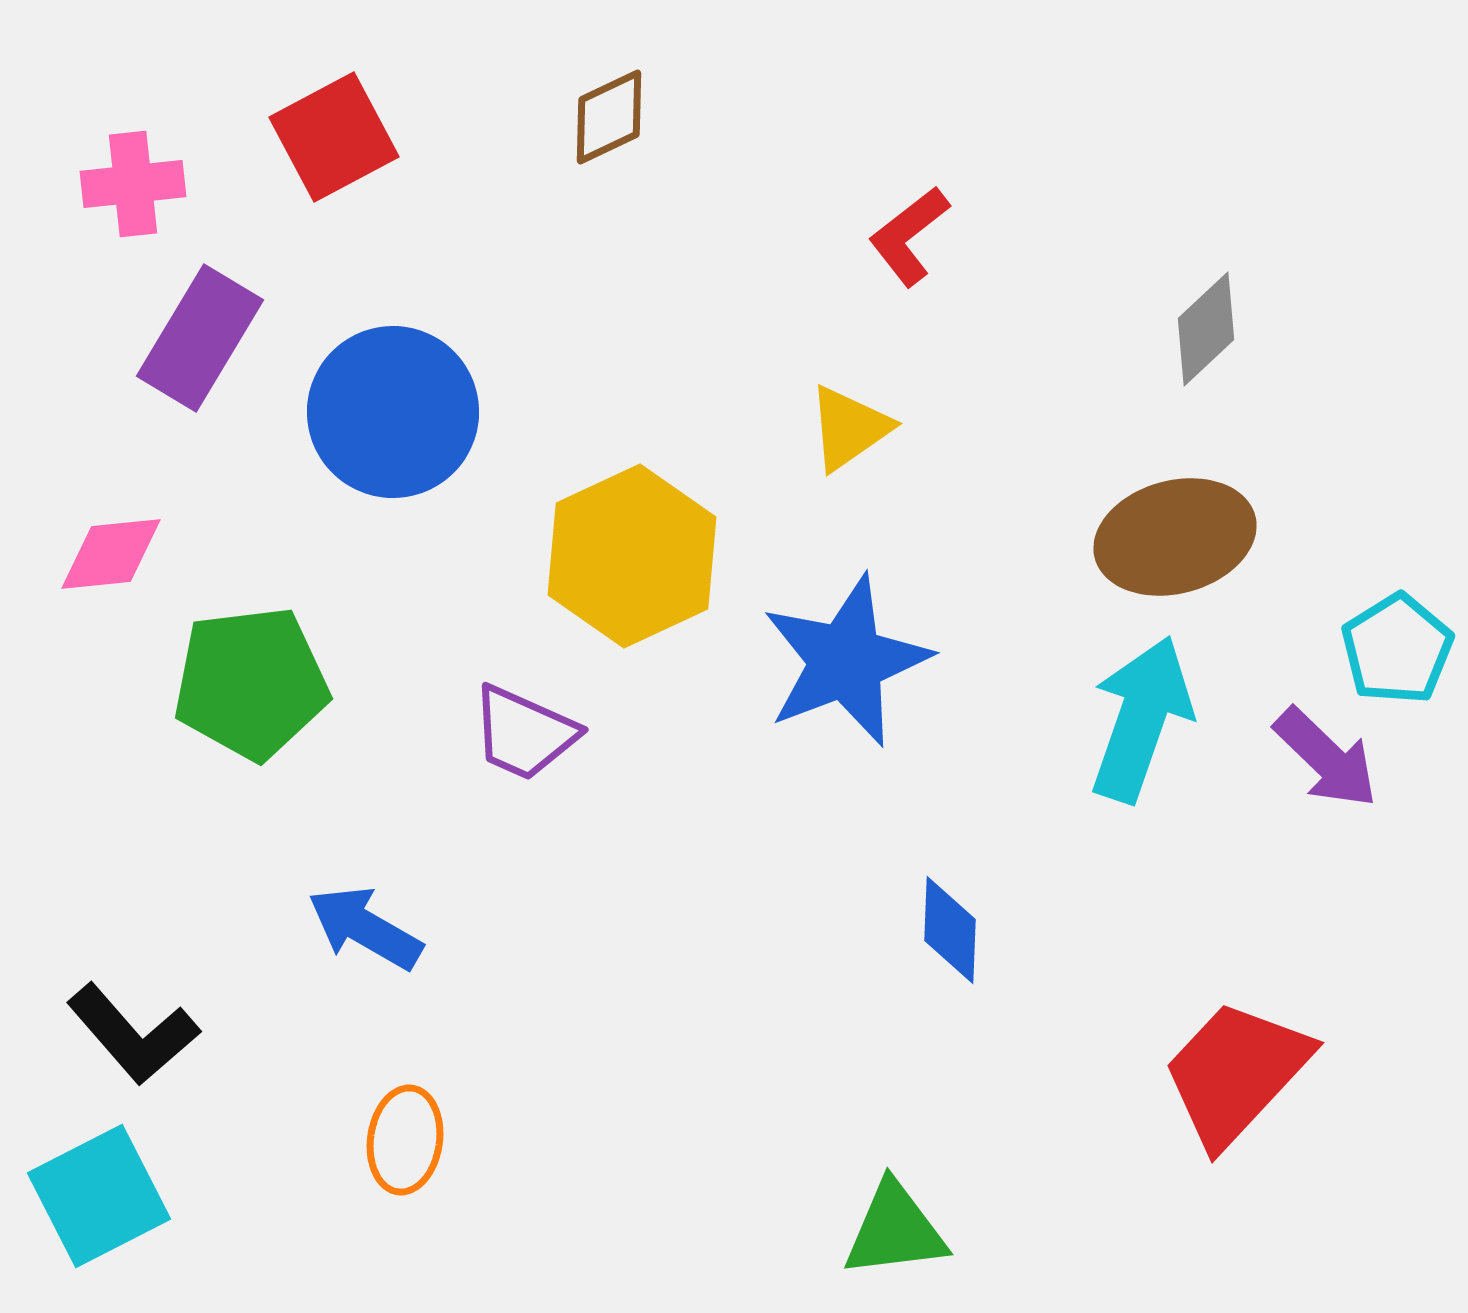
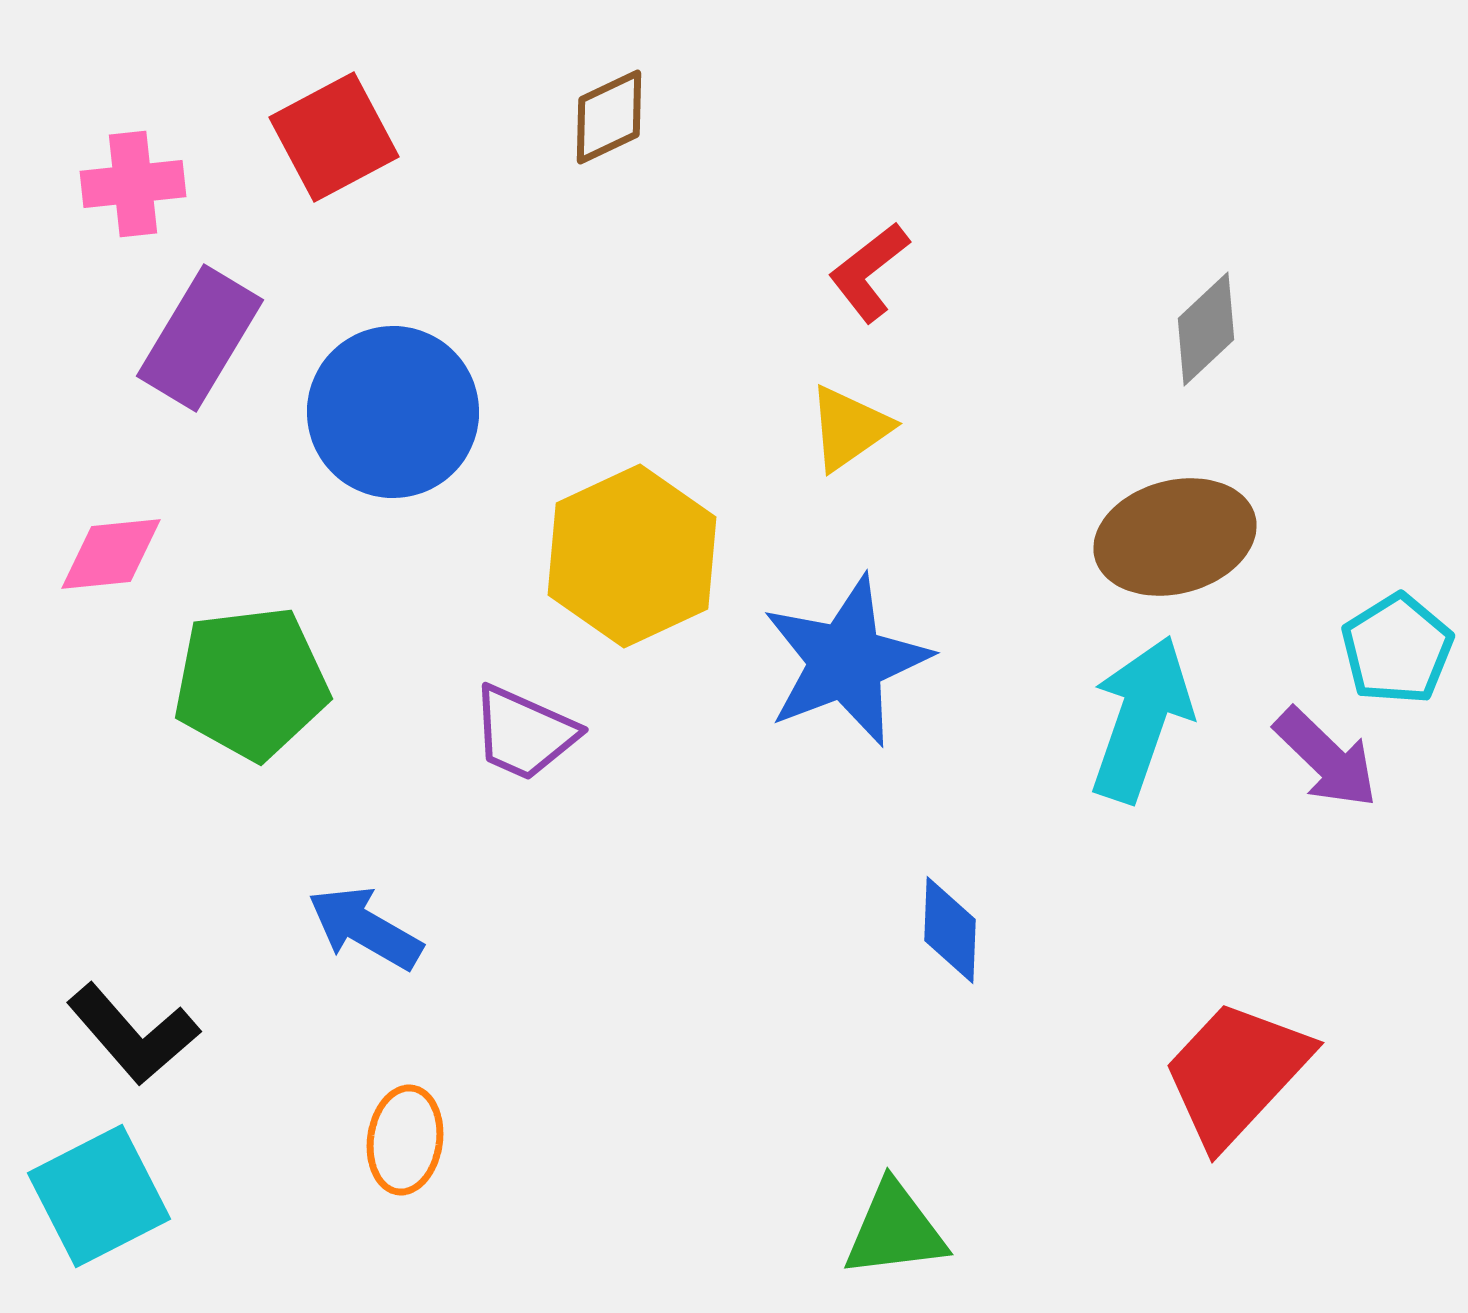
red L-shape: moved 40 px left, 36 px down
